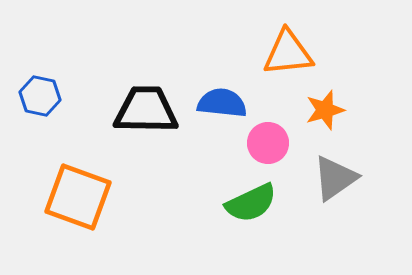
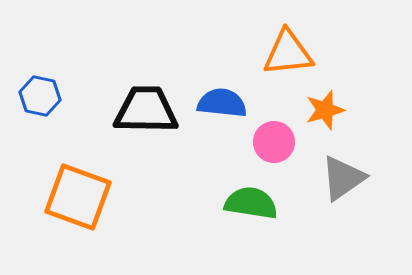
pink circle: moved 6 px right, 1 px up
gray triangle: moved 8 px right
green semicircle: rotated 146 degrees counterclockwise
